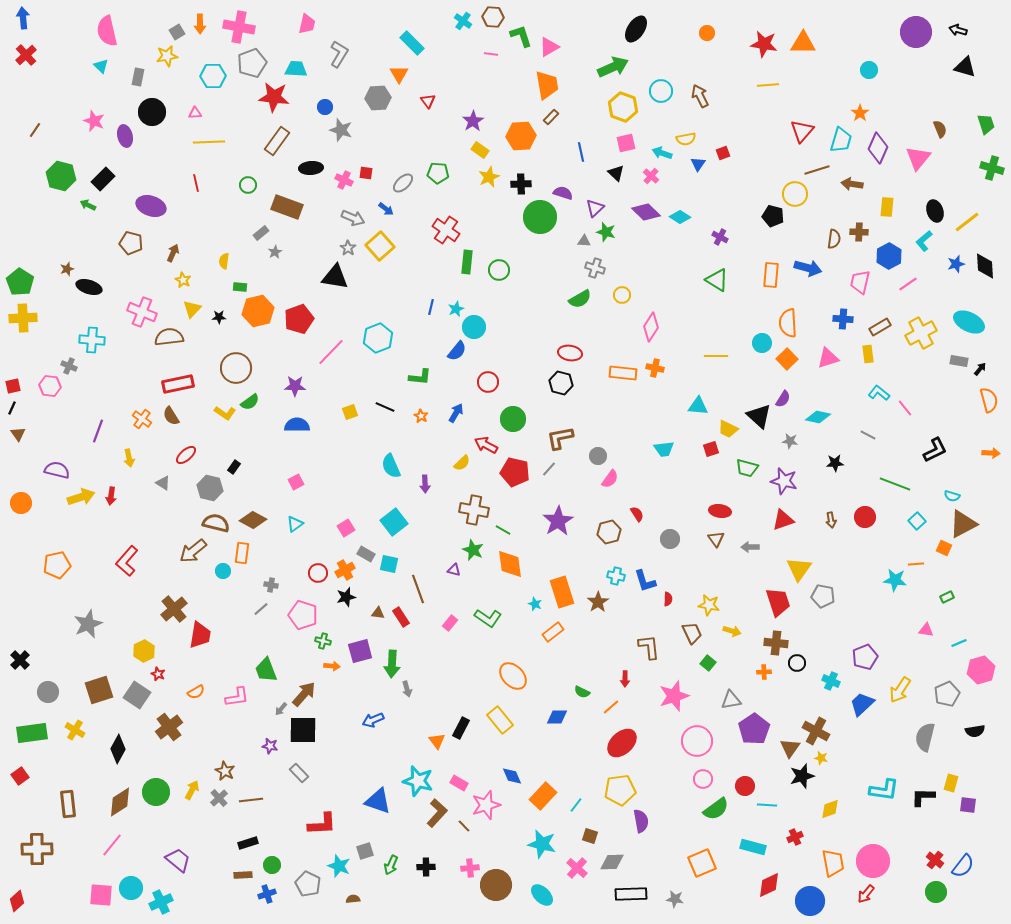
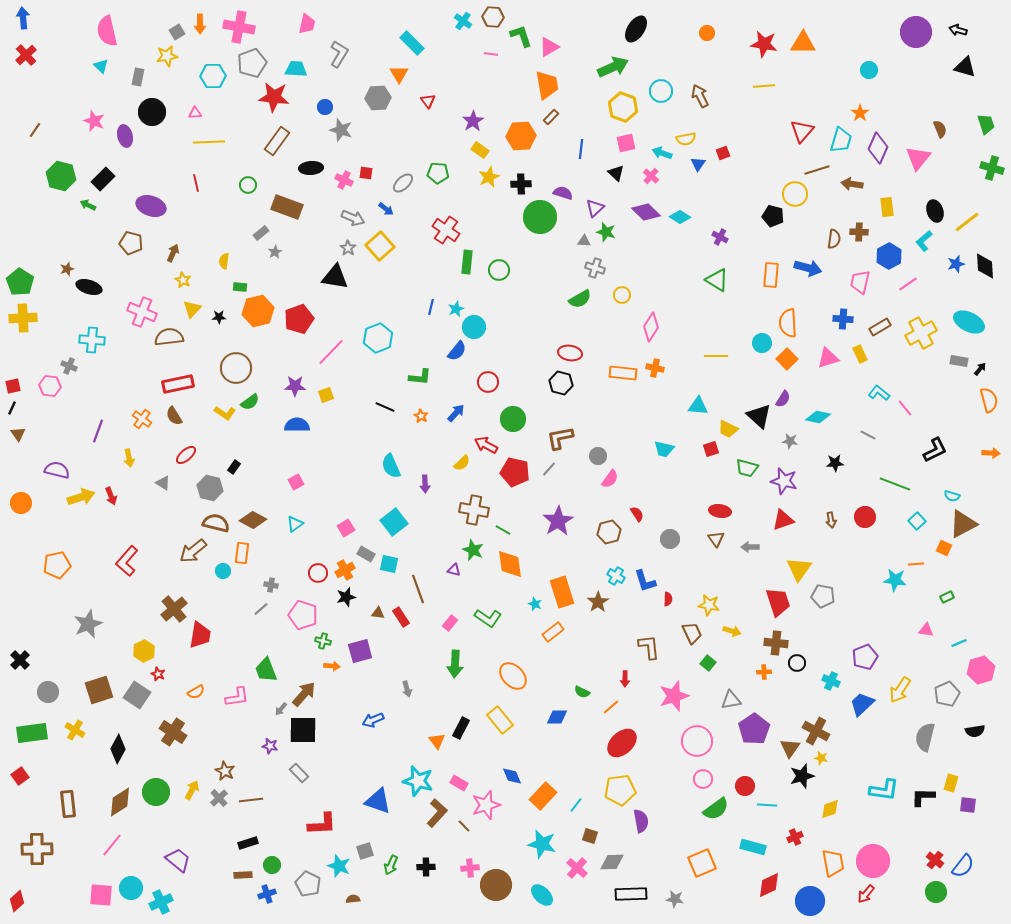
yellow line at (768, 85): moved 4 px left, 1 px down
blue line at (581, 152): moved 3 px up; rotated 18 degrees clockwise
yellow rectangle at (887, 207): rotated 12 degrees counterclockwise
yellow rectangle at (868, 354): moved 8 px left; rotated 18 degrees counterclockwise
yellow square at (350, 412): moved 24 px left, 17 px up
blue arrow at (456, 413): rotated 12 degrees clockwise
brown semicircle at (171, 416): moved 3 px right
cyan trapezoid at (664, 449): rotated 20 degrees clockwise
red arrow at (111, 496): rotated 30 degrees counterclockwise
cyan cross at (616, 576): rotated 18 degrees clockwise
green arrow at (392, 664): moved 63 px right
brown cross at (169, 727): moved 4 px right, 5 px down; rotated 20 degrees counterclockwise
